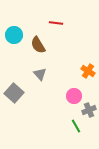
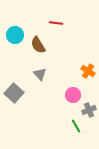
cyan circle: moved 1 px right
pink circle: moved 1 px left, 1 px up
